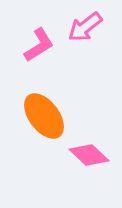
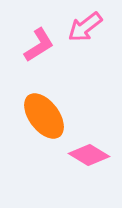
pink diamond: rotated 12 degrees counterclockwise
